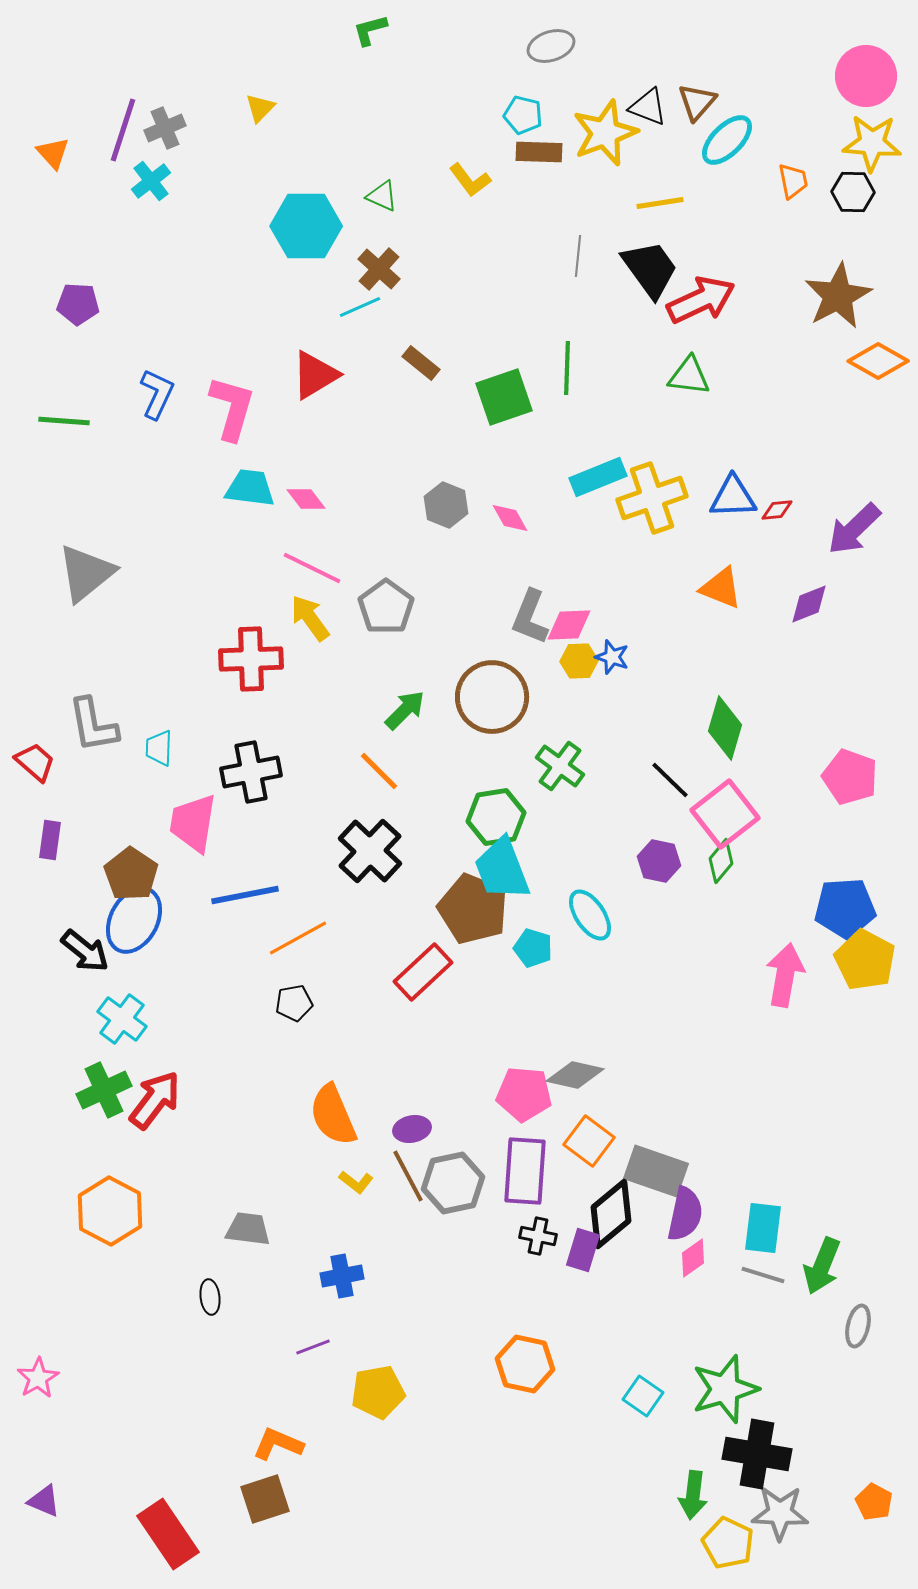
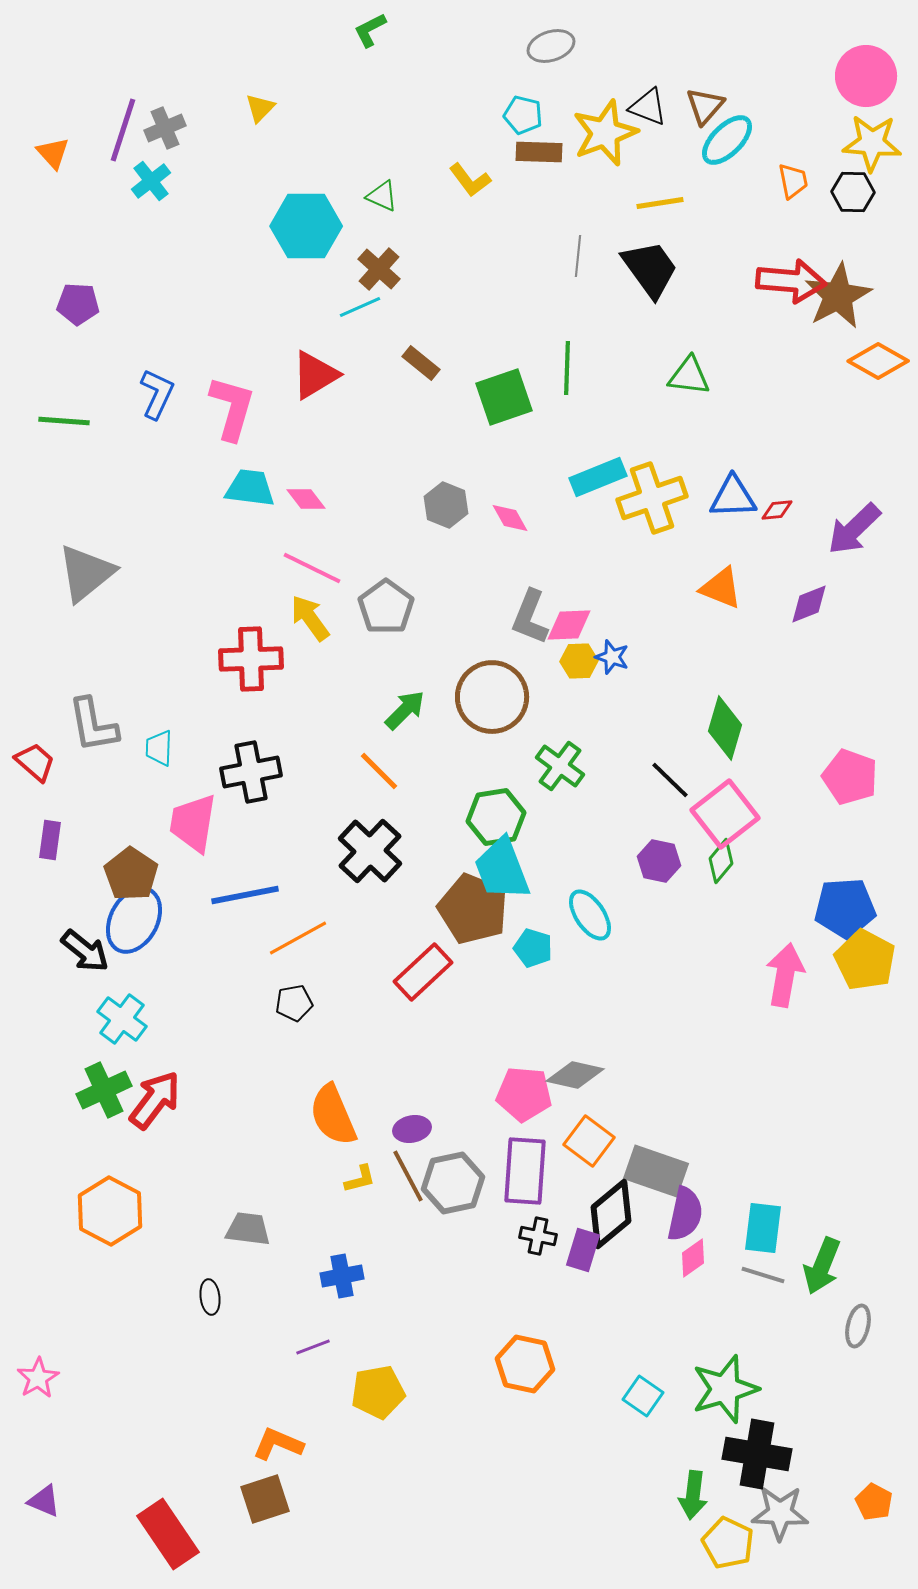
green L-shape at (370, 30): rotated 12 degrees counterclockwise
brown triangle at (697, 102): moved 8 px right, 4 px down
red arrow at (701, 300): moved 90 px right, 19 px up; rotated 30 degrees clockwise
yellow L-shape at (356, 1182): moved 4 px right, 3 px up; rotated 52 degrees counterclockwise
